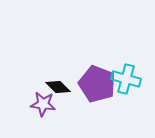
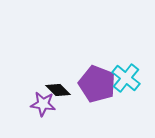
cyan cross: moved 1 px up; rotated 24 degrees clockwise
black diamond: moved 3 px down
